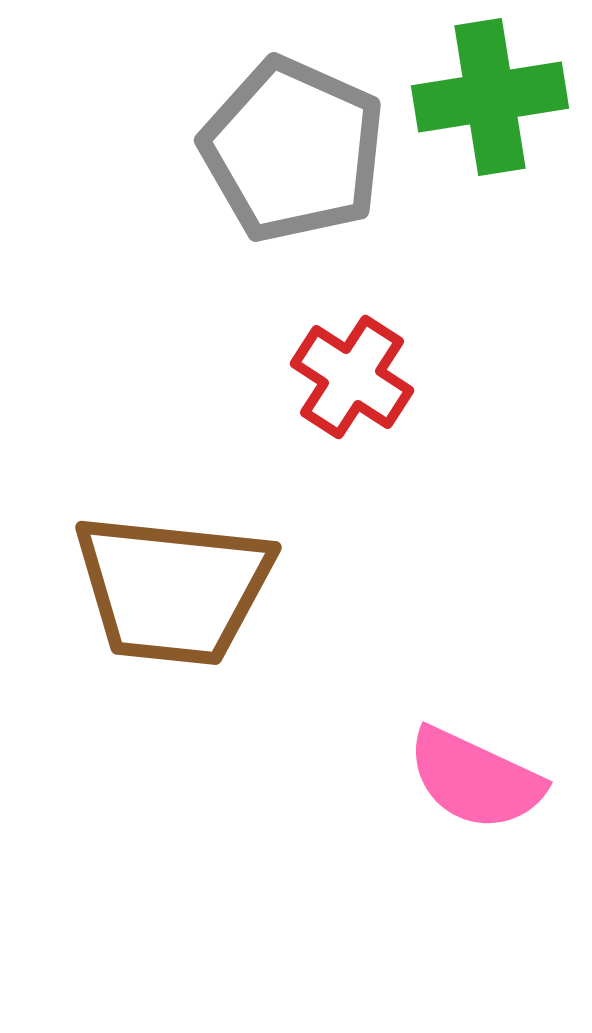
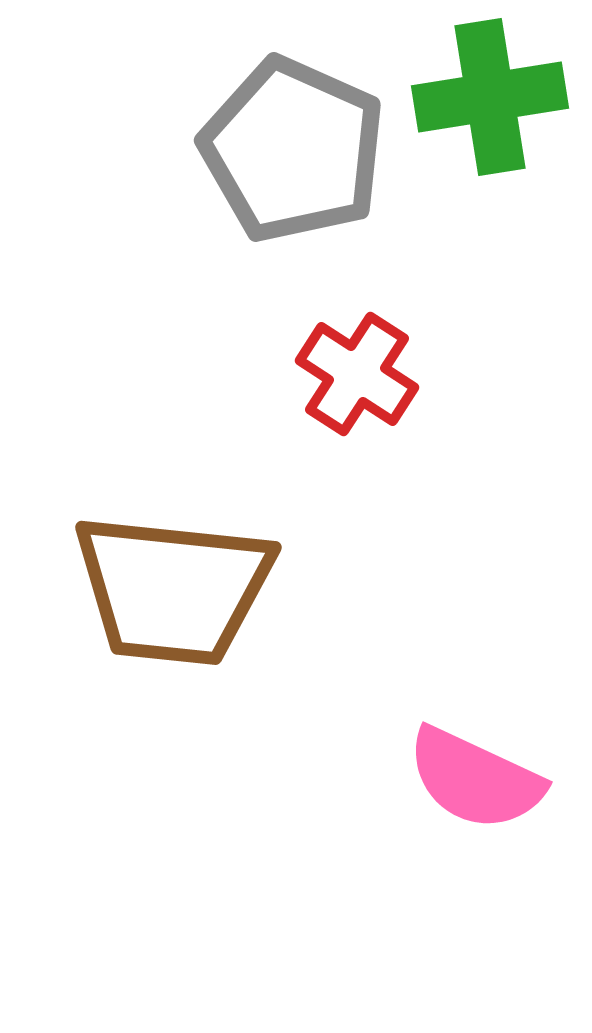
red cross: moved 5 px right, 3 px up
